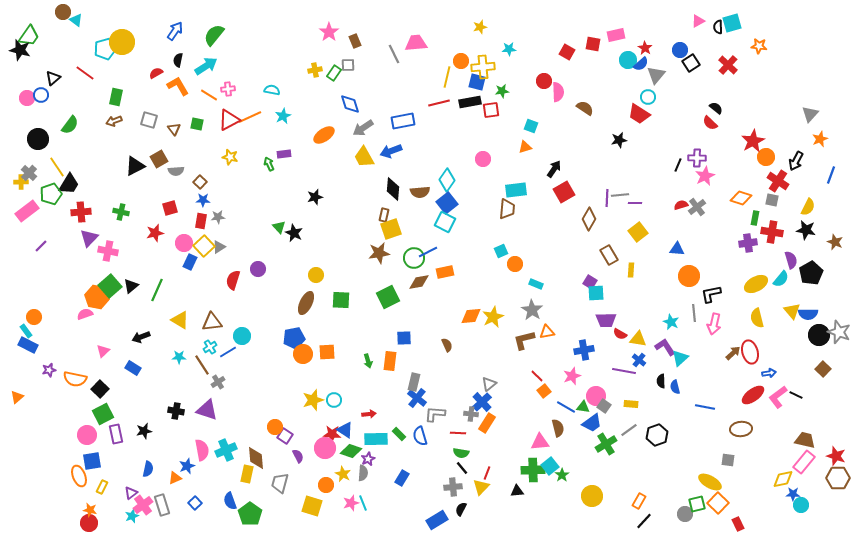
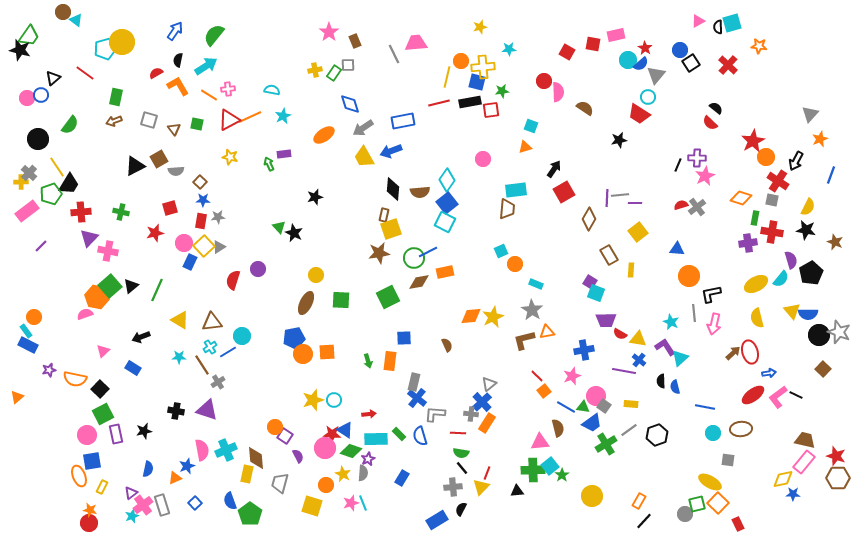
cyan square at (596, 293): rotated 24 degrees clockwise
cyan circle at (801, 505): moved 88 px left, 72 px up
